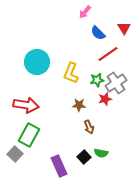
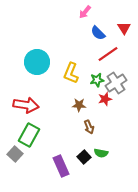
purple rectangle: moved 2 px right
